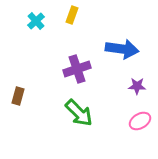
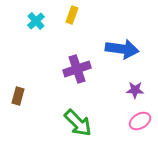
purple star: moved 2 px left, 4 px down
green arrow: moved 1 px left, 10 px down
